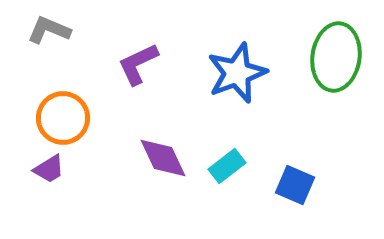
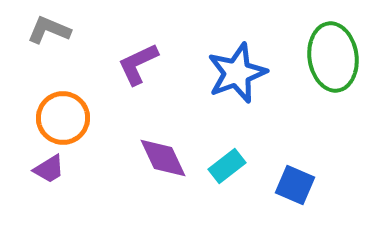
green ellipse: moved 3 px left; rotated 16 degrees counterclockwise
